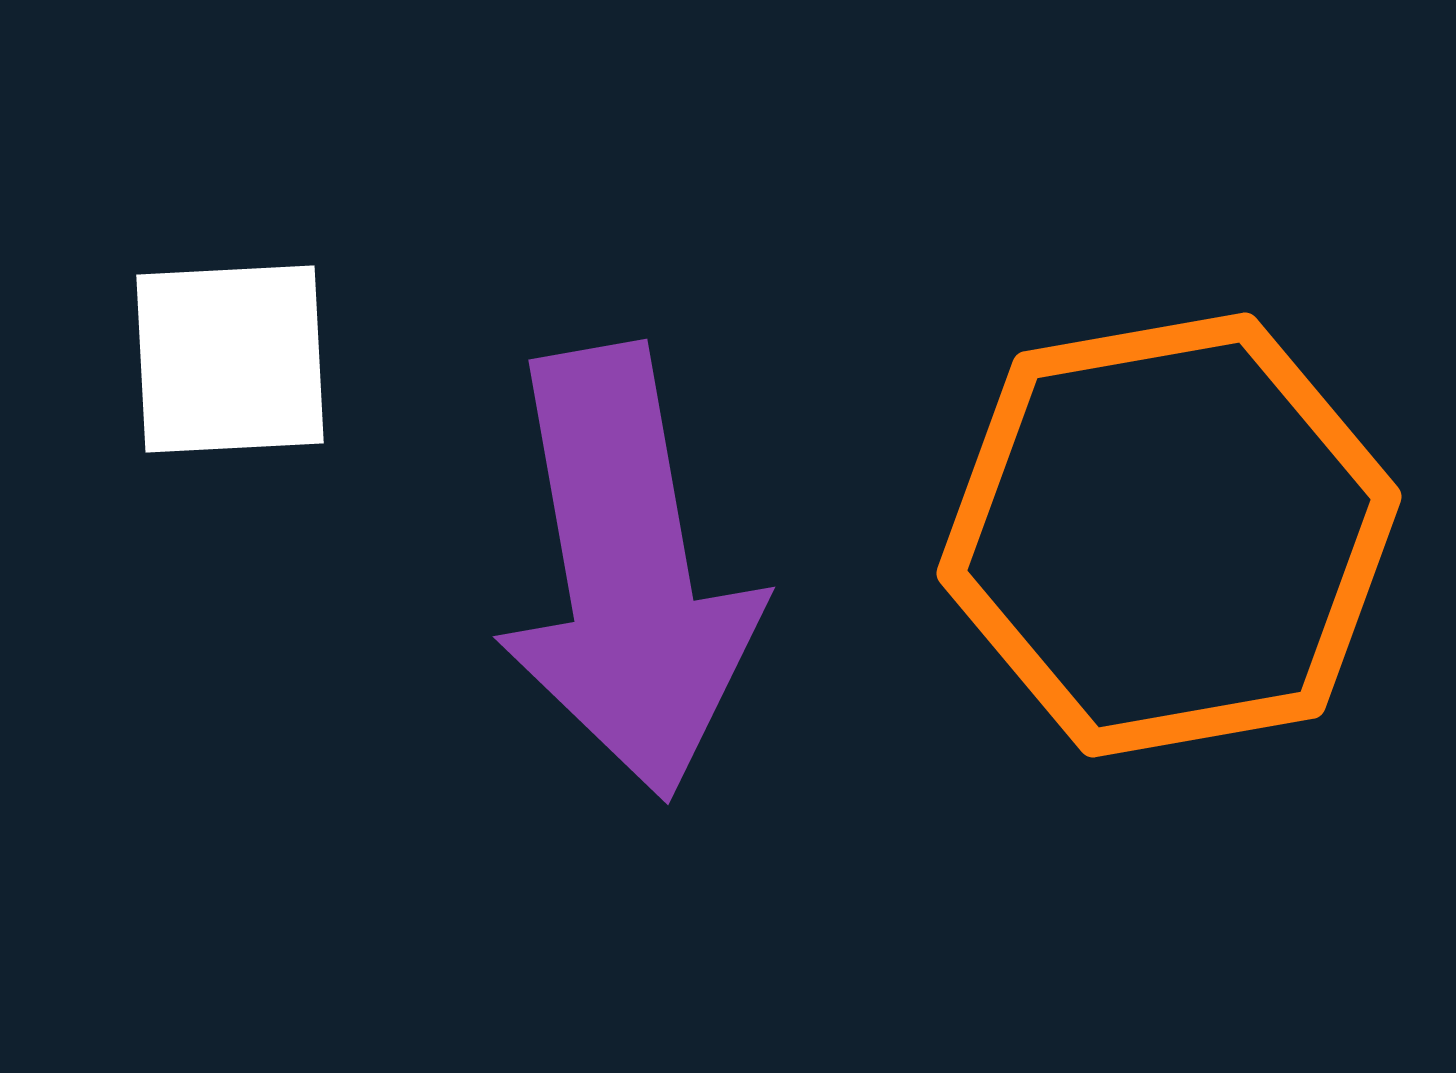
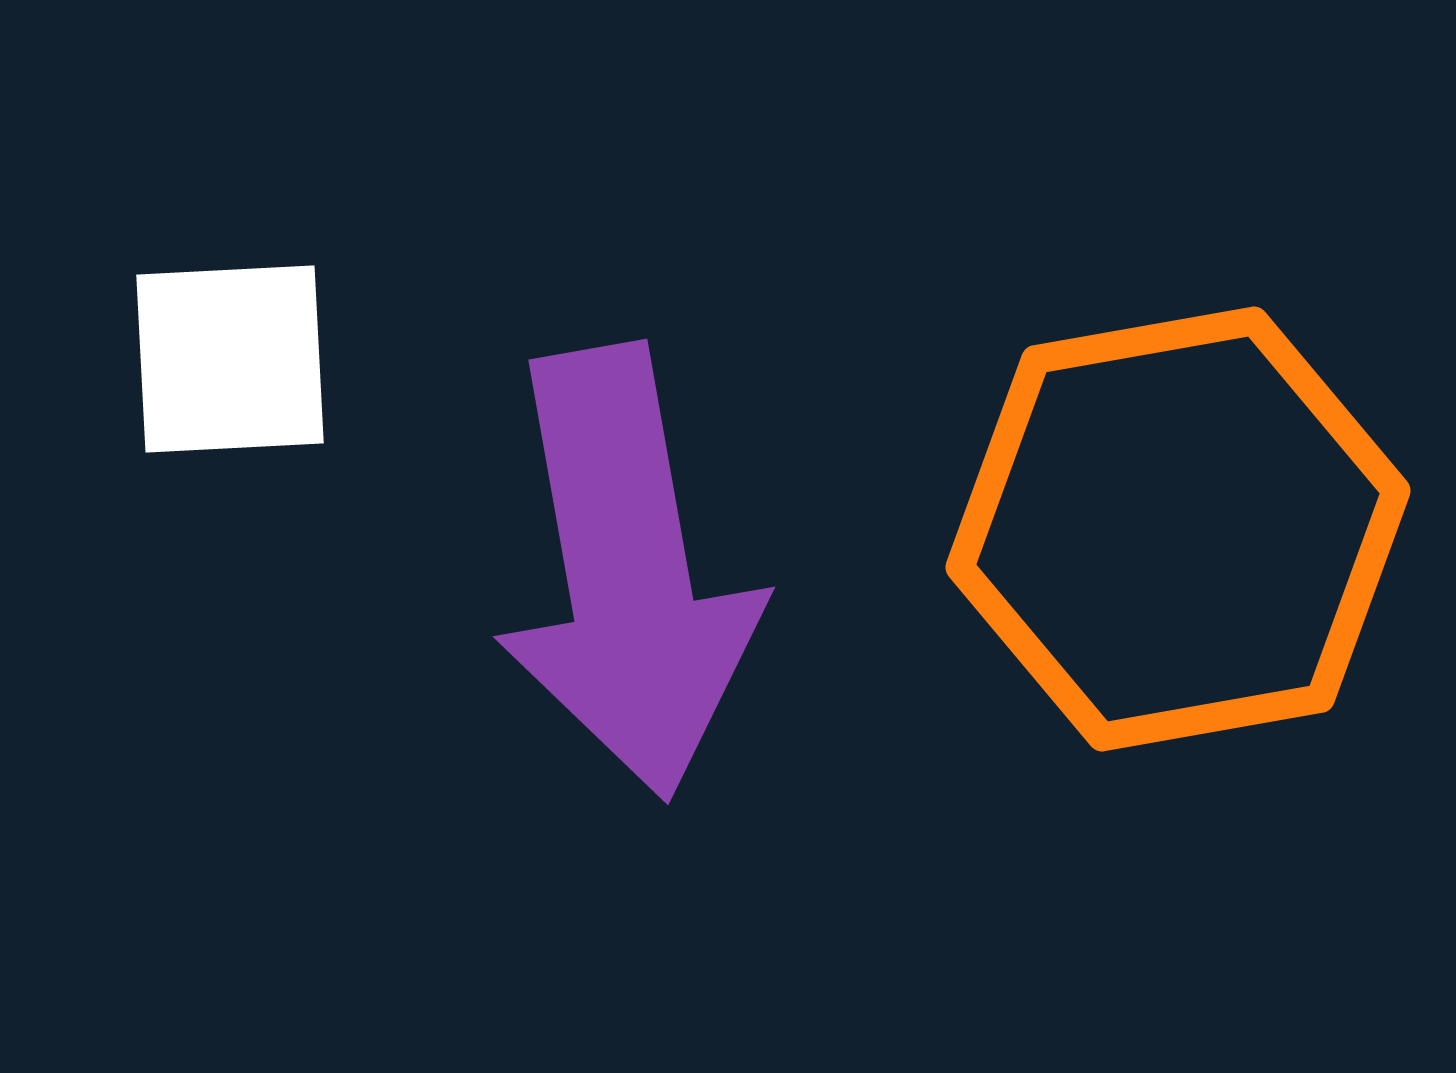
orange hexagon: moved 9 px right, 6 px up
